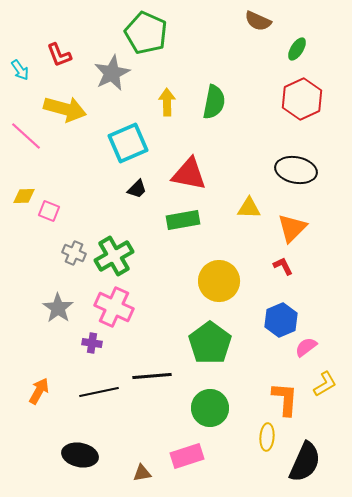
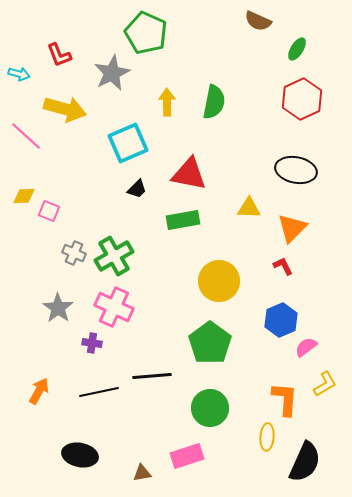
cyan arrow at (20, 70): moved 1 px left, 4 px down; rotated 40 degrees counterclockwise
